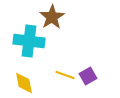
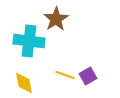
brown star: moved 4 px right, 2 px down
